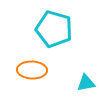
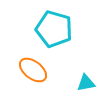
orange ellipse: moved 1 px right; rotated 36 degrees clockwise
